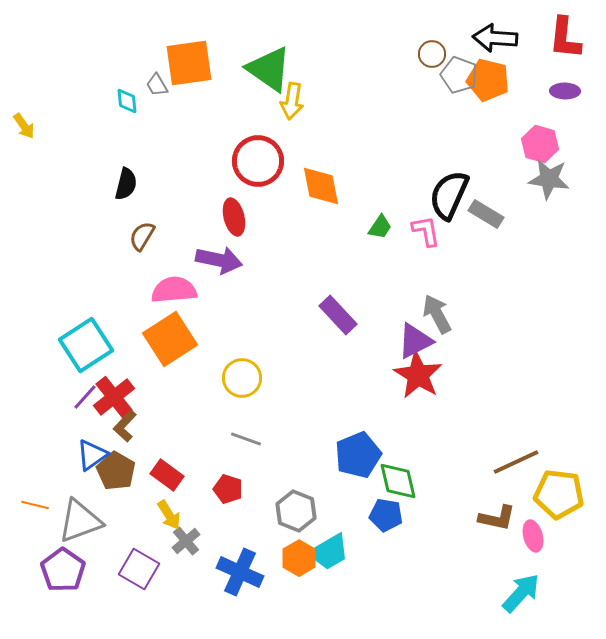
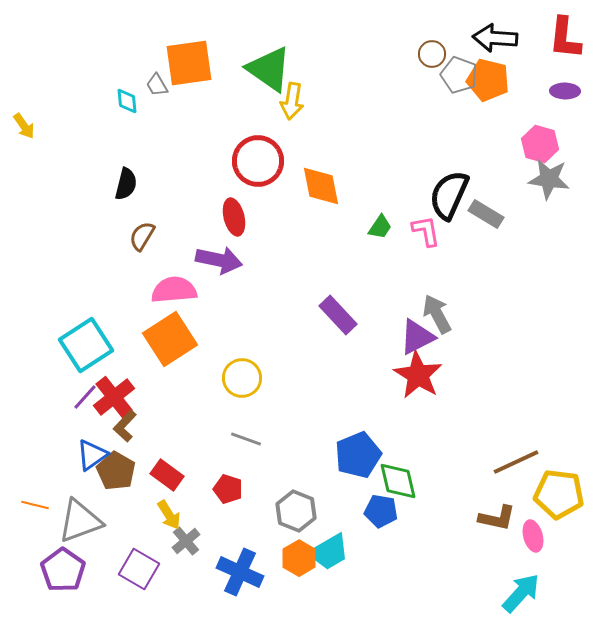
purple triangle at (415, 341): moved 2 px right, 4 px up
blue pentagon at (386, 515): moved 5 px left, 4 px up
